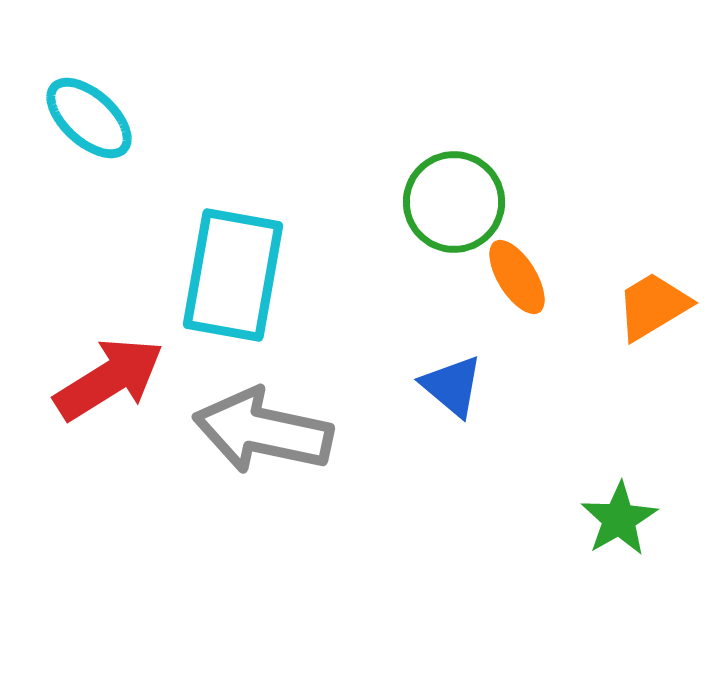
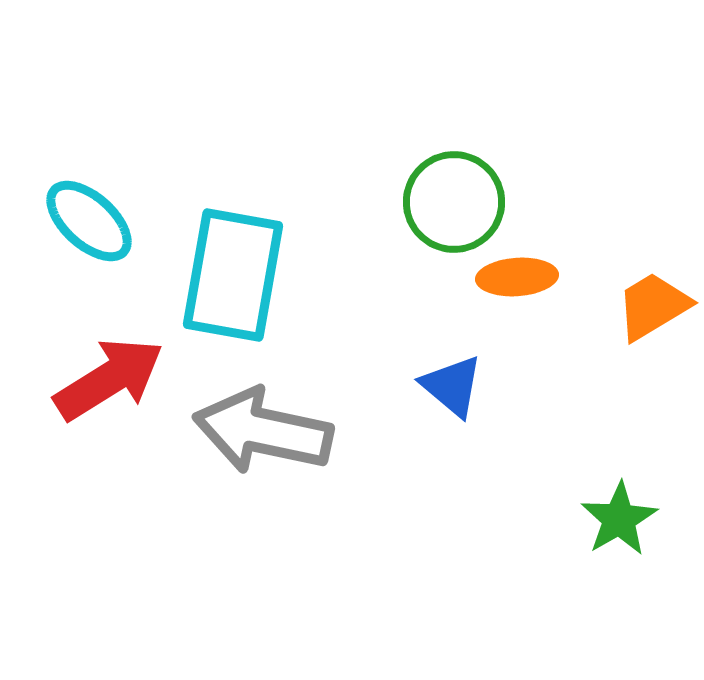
cyan ellipse: moved 103 px down
orange ellipse: rotated 62 degrees counterclockwise
